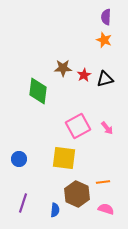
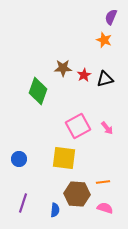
purple semicircle: moved 5 px right; rotated 21 degrees clockwise
green diamond: rotated 12 degrees clockwise
brown hexagon: rotated 20 degrees counterclockwise
pink semicircle: moved 1 px left, 1 px up
